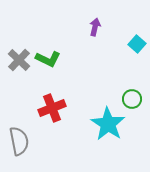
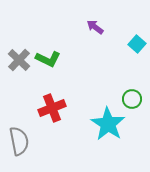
purple arrow: rotated 66 degrees counterclockwise
